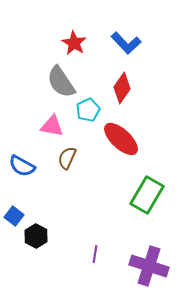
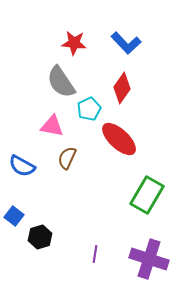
red star: rotated 25 degrees counterclockwise
cyan pentagon: moved 1 px right, 1 px up
red ellipse: moved 2 px left
black hexagon: moved 4 px right, 1 px down; rotated 15 degrees clockwise
purple cross: moved 7 px up
